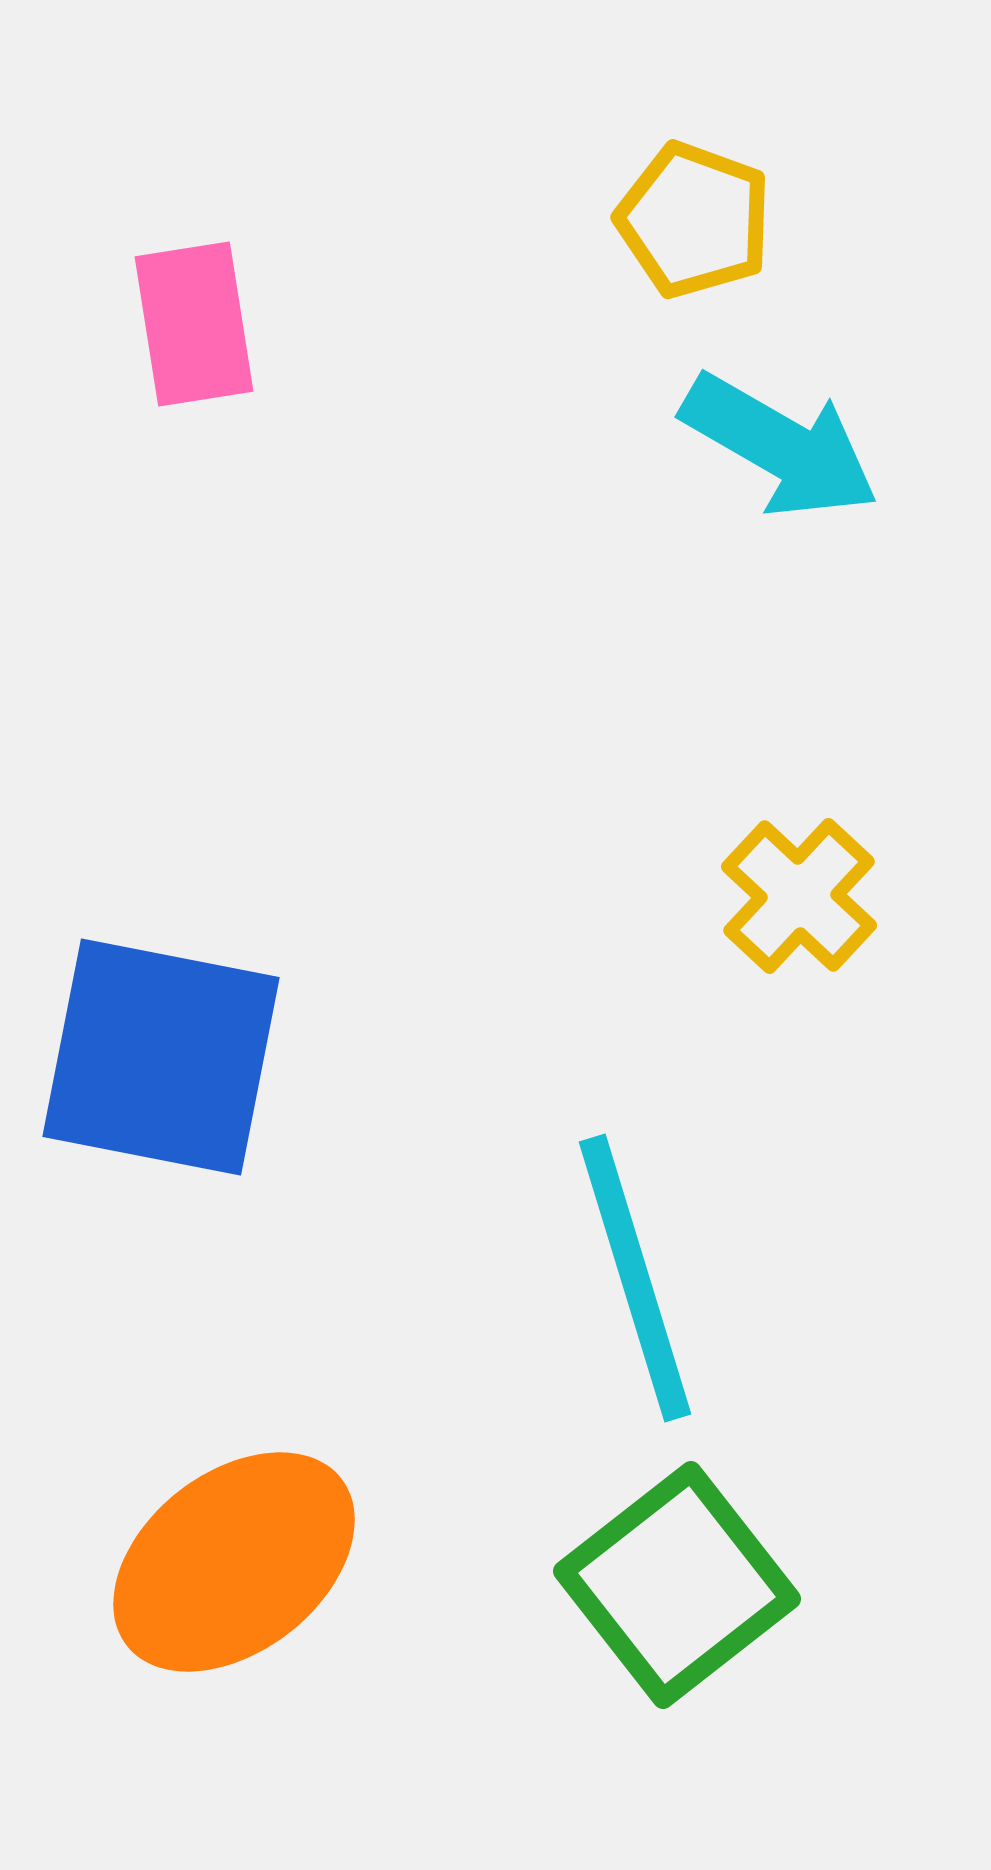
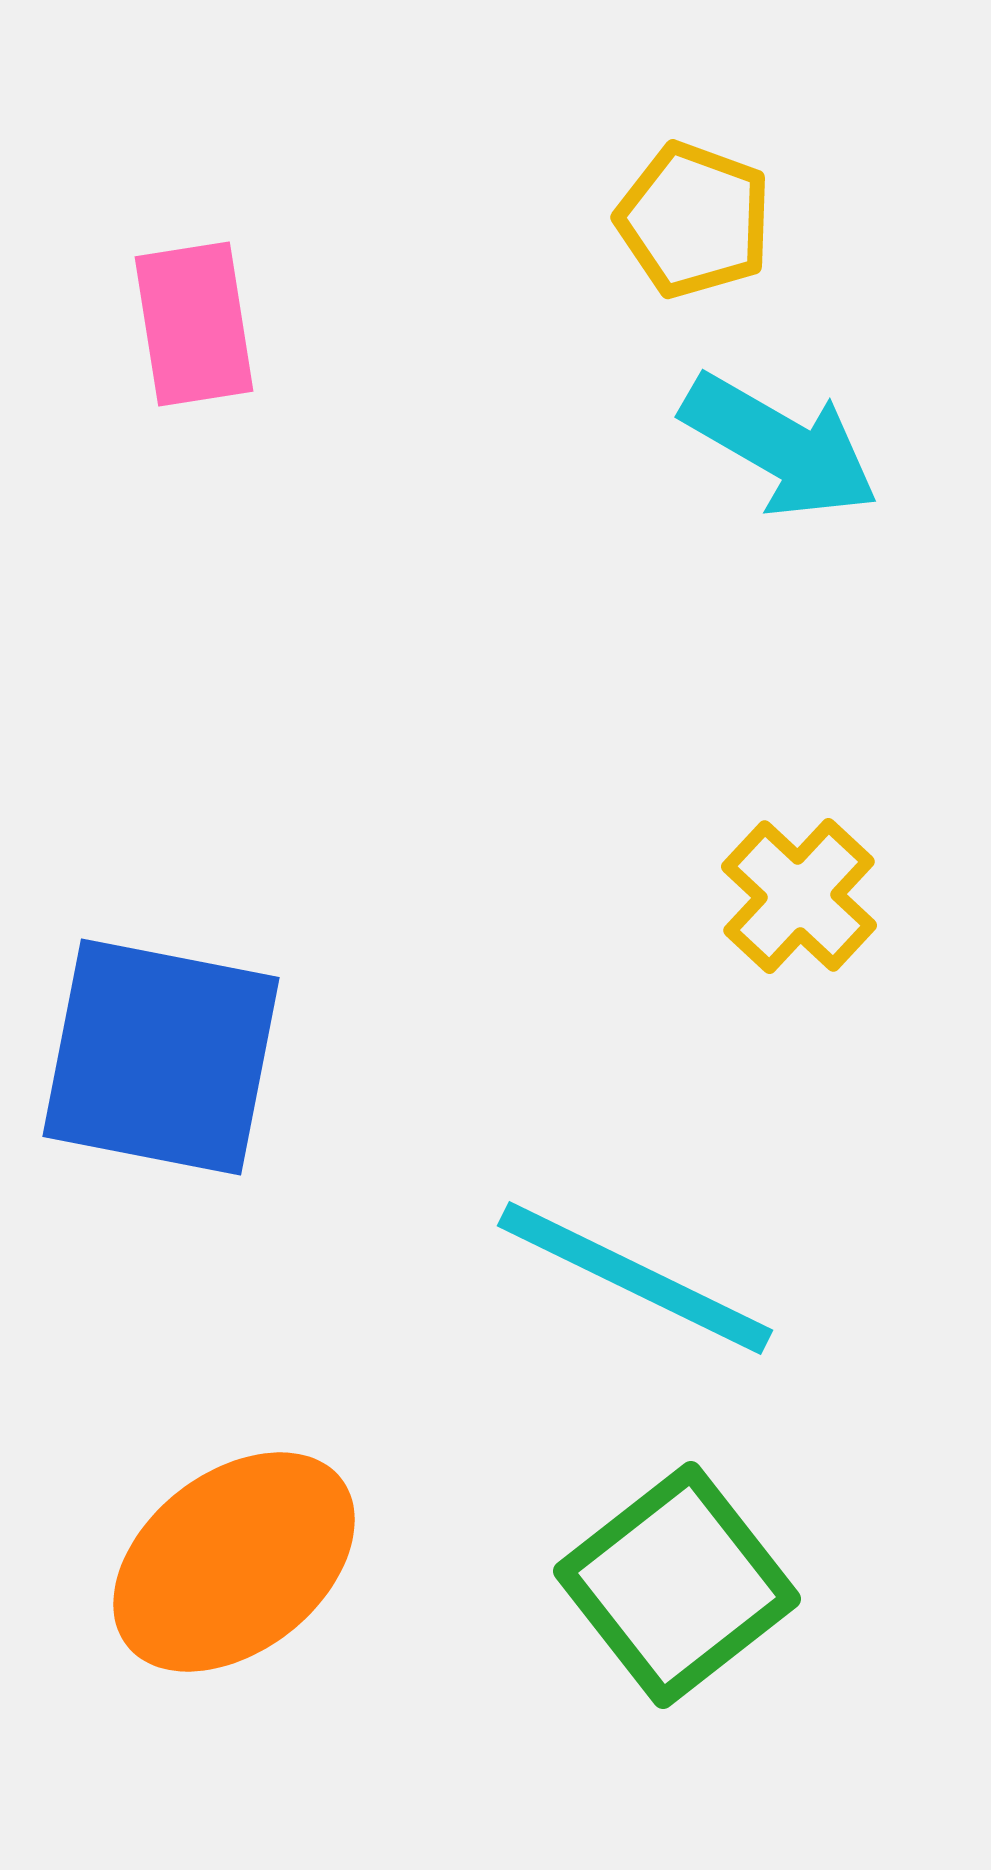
cyan line: rotated 47 degrees counterclockwise
